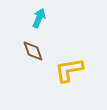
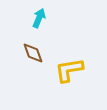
brown diamond: moved 2 px down
